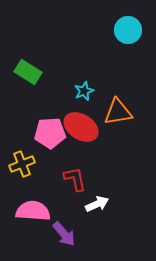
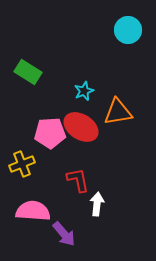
red L-shape: moved 3 px right, 1 px down
white arrow: rotated 60 degrees counterclockwise
